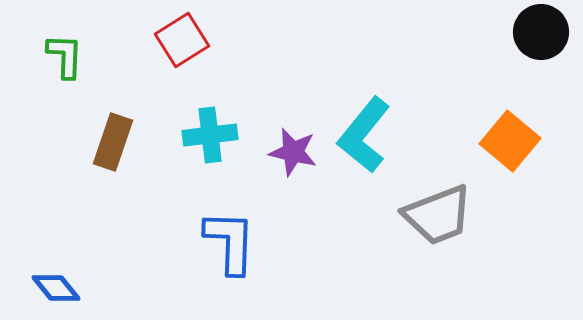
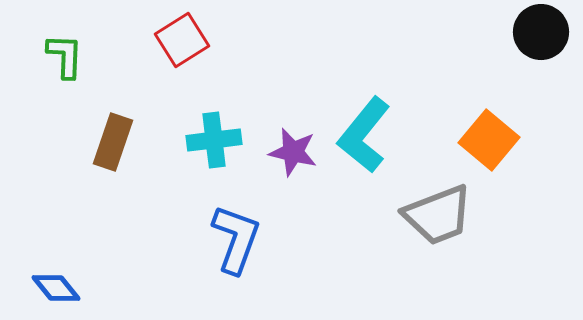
cyan cross: moved 4 px right, 5 px down
orange square: moved 21 px left, 1 px up
blue L-shape: moved 6 px right, 3 px up; rotated 18 degrees clockwise
